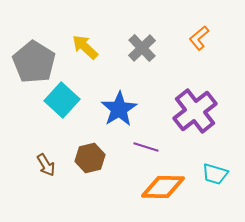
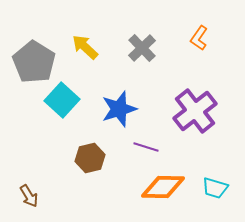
orange L-shape: rotated 15 degrees counterclockwise
blue star: rotated 15 degrees clockwise
brown arrow: moved 17 px left, 31 px down
cyan trapezoid: moved 14 px down
